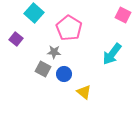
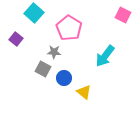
cyan arrow: moved 7 px left, 2 px down
blue circle: moved 4 px down
